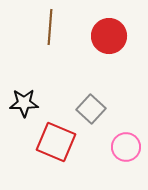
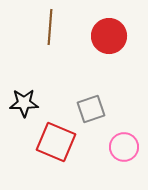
gray square: rotated 28 degrees clockwise
pink circle: moved 2 px left
